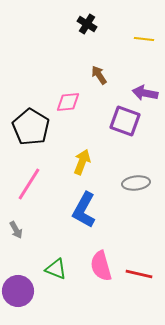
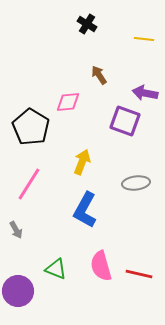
blue L-shape: moved 1 px right
